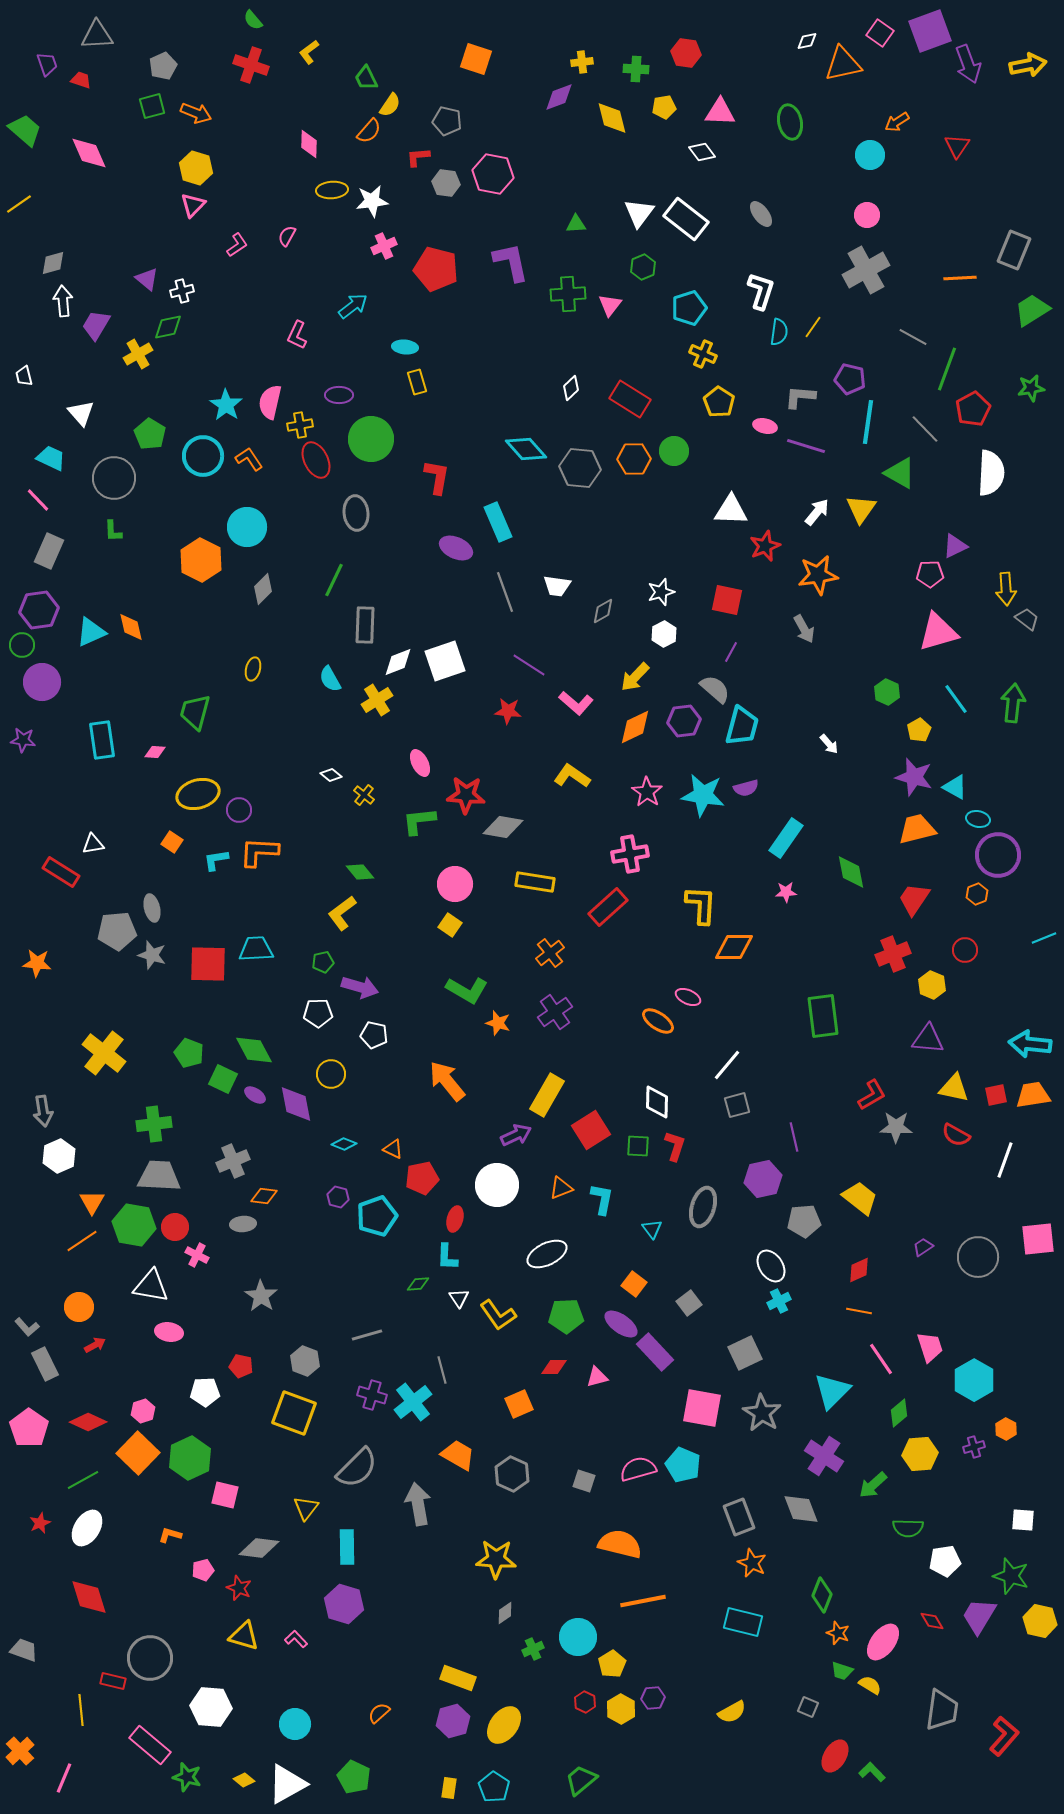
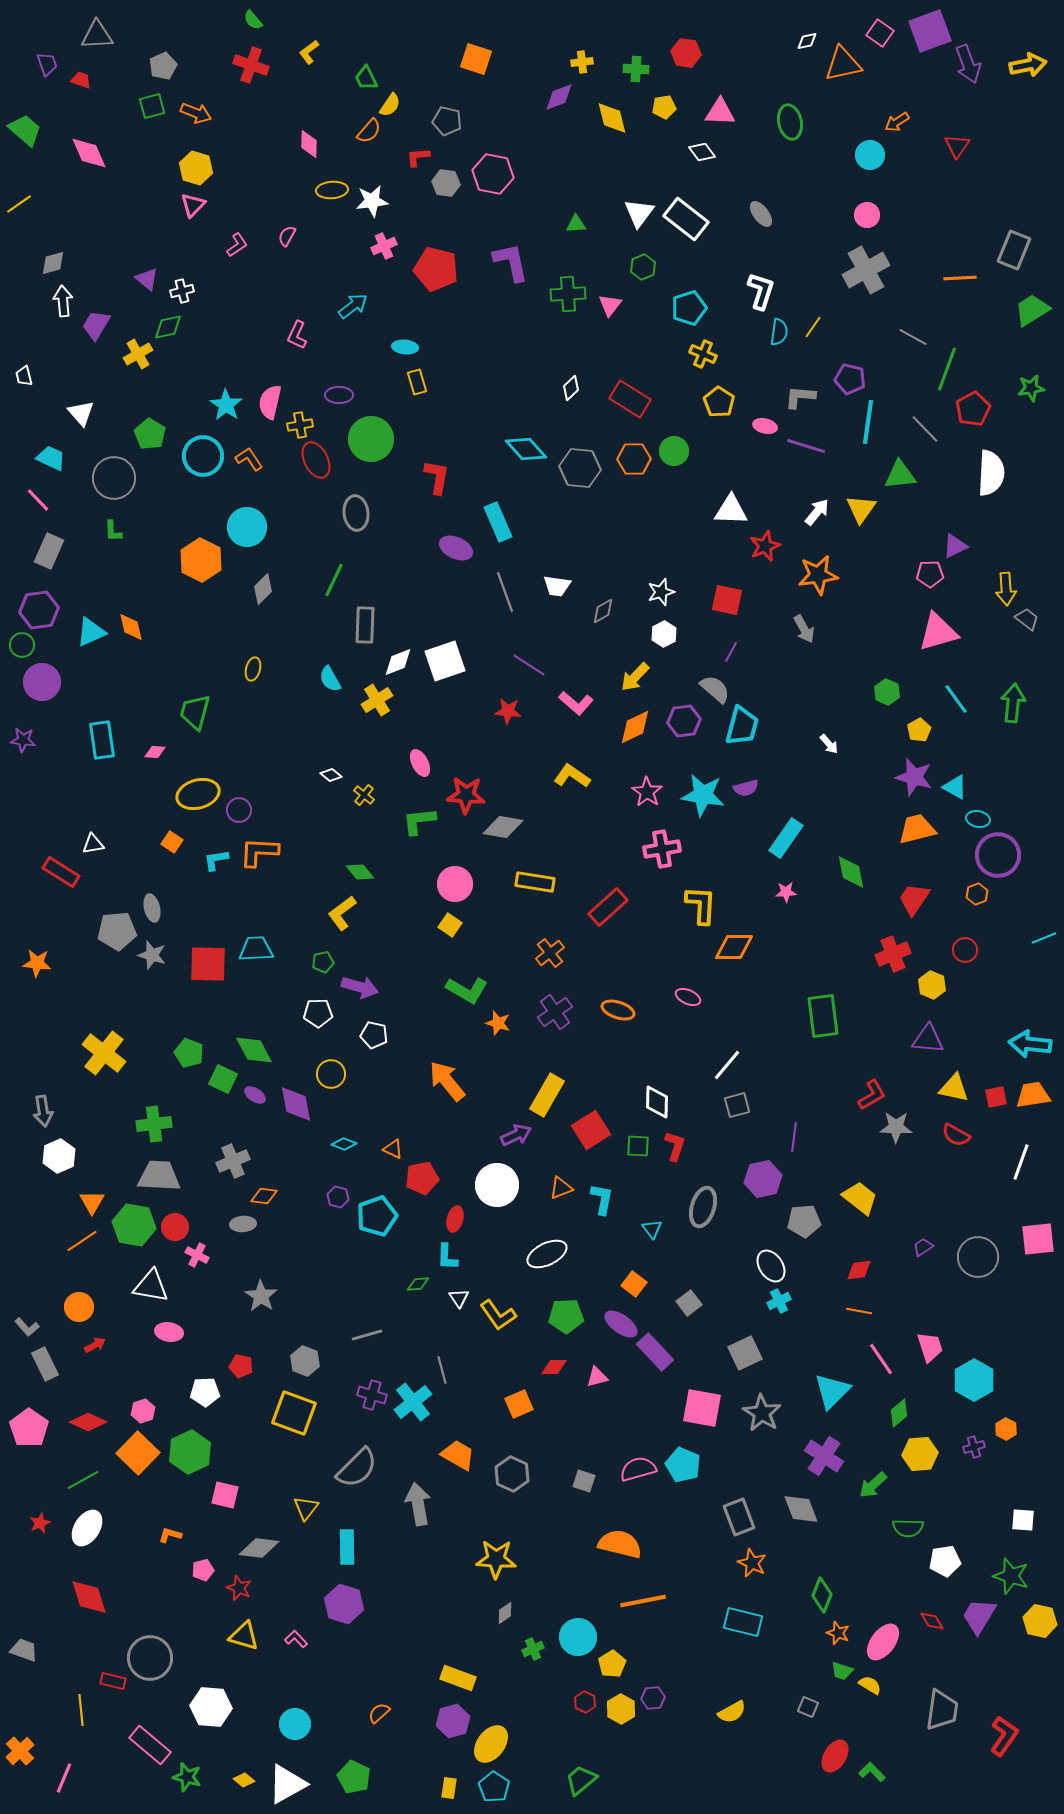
green triangle at (900, 473): moved 2 px down; rotated 36 degrees counterclockwise
pink cross at (630, 854): moved 32 px right, 5 px up
orange ellipse at (658, 1021): moved 40 px left, 11 px up; rotated 16 degrees counterclockwise
red square at (996, 1095): moved 2 px down
purple line at (794, 1137): rotated 20 degrees clockwise
white line at (1005, 1160): moved 16 px right, 2 px down
red diamond at (859, 1270): rotated 16 degrees clockwise
green hexagon at (190, 1458): moved 6 px up
yellow ellipse at (504, 1725): moved 13 px left, 19 px down
red L-shape at (1004, 1736): rotated 6 degrees counterclockwise
